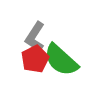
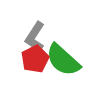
green semicircle: moved 2 px right
